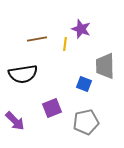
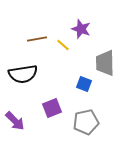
yellow line: moved 2 px left, 1 px down; rotated 56 degrees counterclockwise
gray trapezoid: moved 3 px up
